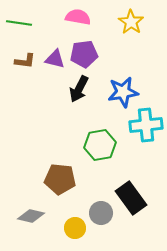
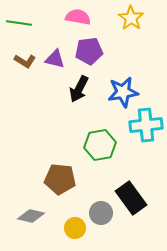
yellow star: moved 4 px up
purple pentagon: moved 5 px right, 3 px up
brown L-shape: rotated 25 degrees clockwise
